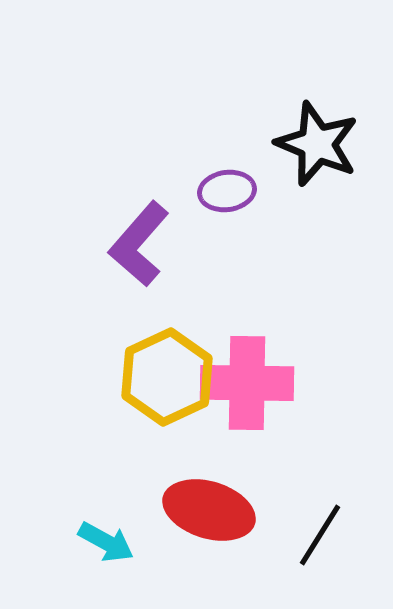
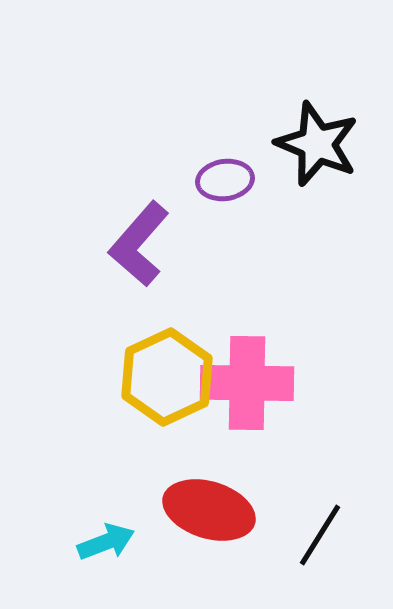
purple ellipse: moved 2 px left, 11 px up
cyan arrow: rotated 50 degrees counterclockwise
